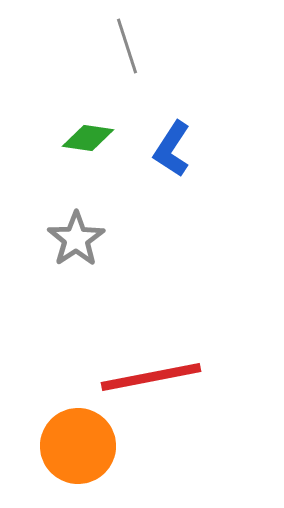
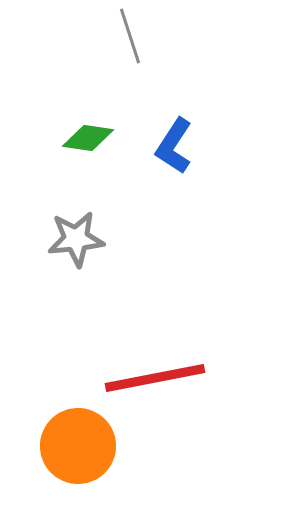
gray line: moved 3 px right, 10 px up
blue L-shape: moved 2 px right, 3 px up
gray star: rotated 28 degrees clockwise
red line: moved 4 px right, 1 px down
